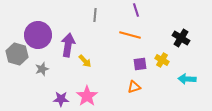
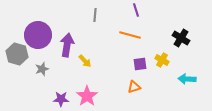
purple arrow: moved 1 px left
